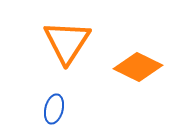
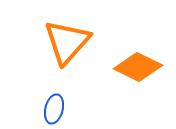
orange triangle: rotated 9 degrees clockwise
